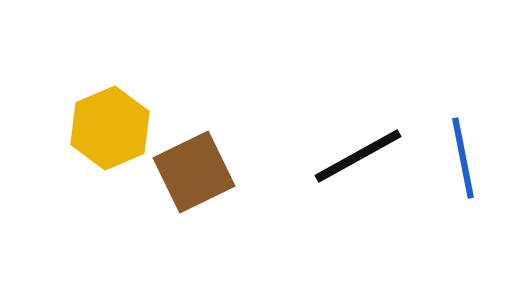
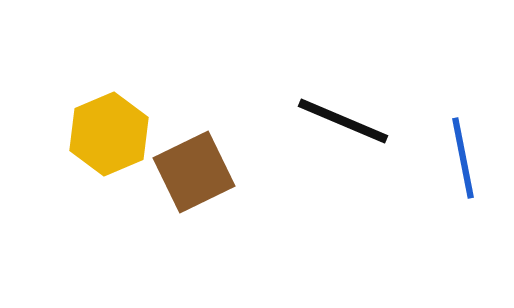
yellow hexagon: moved 1 px left, 6 px down
black line: moved 15 px left, 35 px up; rotated 52 degrees clockwise
